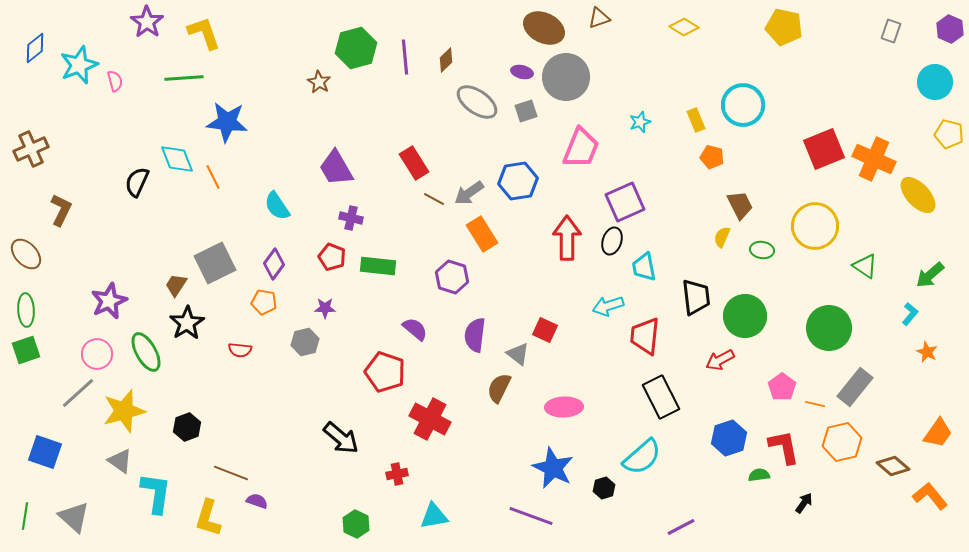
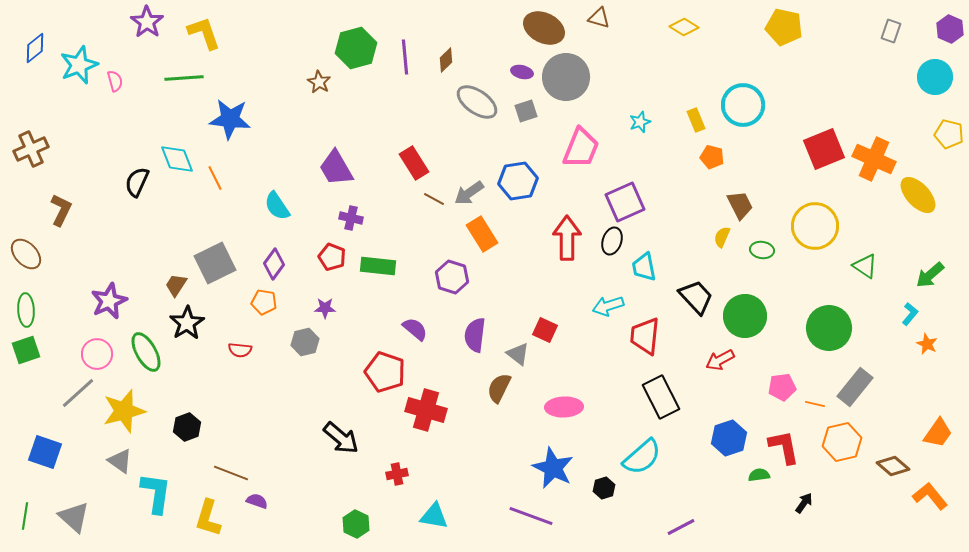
brown triangle at (599, 18): rotated 35 degrees clockwise
cyan circle at (935, 82): moved 5 px up
blue star at (227, 122): moved 3 px right, 3 px up
orange line at (213, 177): moved 2 px right, 1 px down
black trapezoid at (696, 297): rotated 36 degrees counterclockwise
orange star at (927, 352): moved 8 px up
pink pentagon at (782, 387): rotated 28 degrees clockwise
red cross at (430, 419): moved 4 px left, 9 px up; rotated 12 degrees counterclockwise
cyan triangle at (434, 516): rotated 20 degrees clockwise
